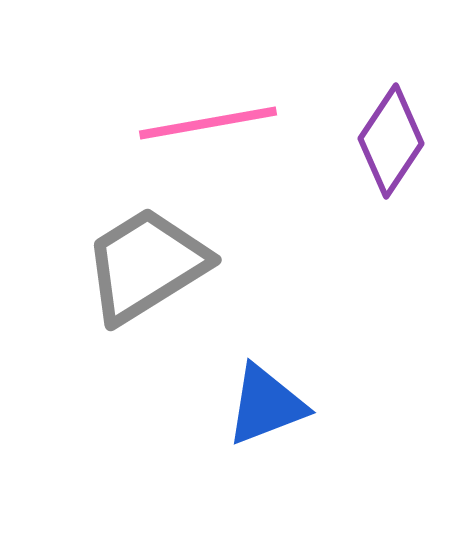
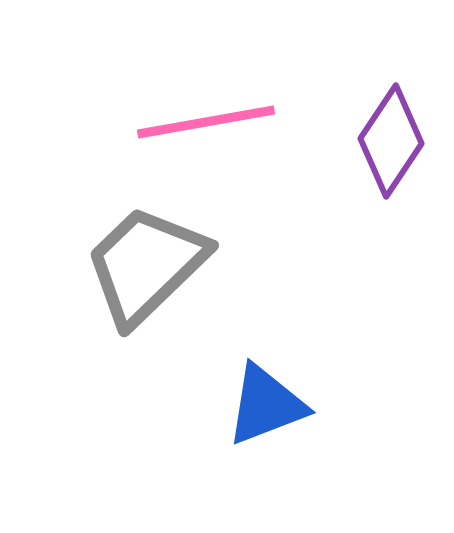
pink line: moved 2 px left, 1 px up
gray trapezoid: rotated 12 degrees counterclockwise
